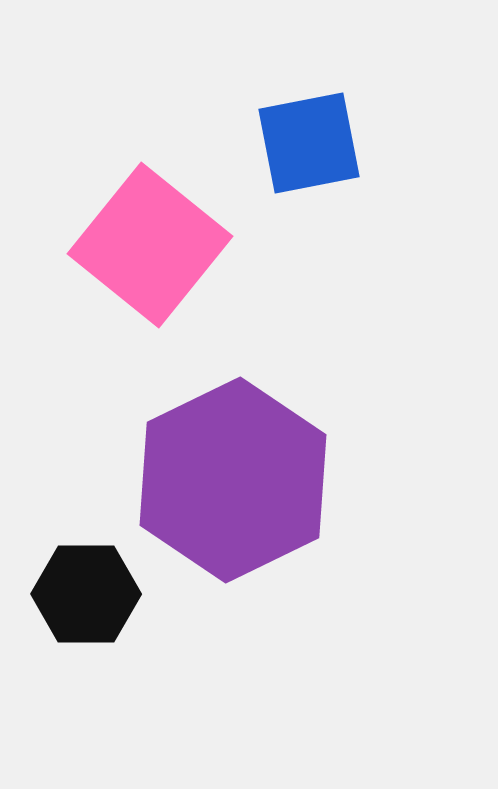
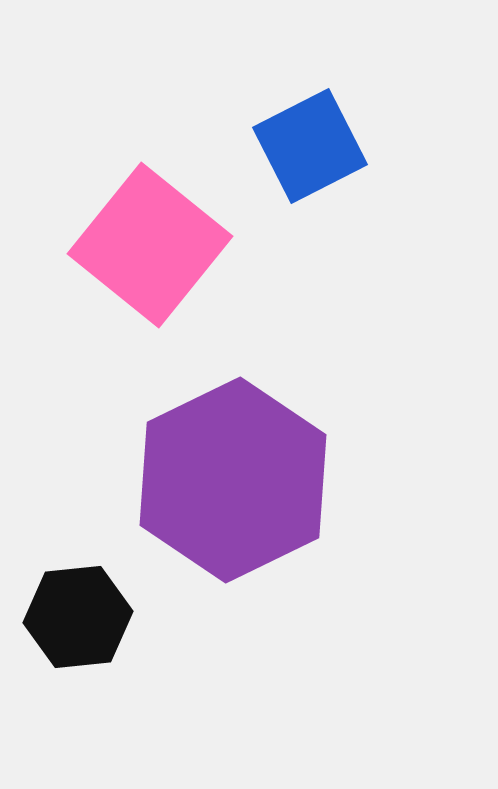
blue square: moved 1 px right, 3 px down; rotated 16 degrees counterclockwise
black hexagon: moved 8 px left, 23 px down; rotated 6 degrees counterclockwise
